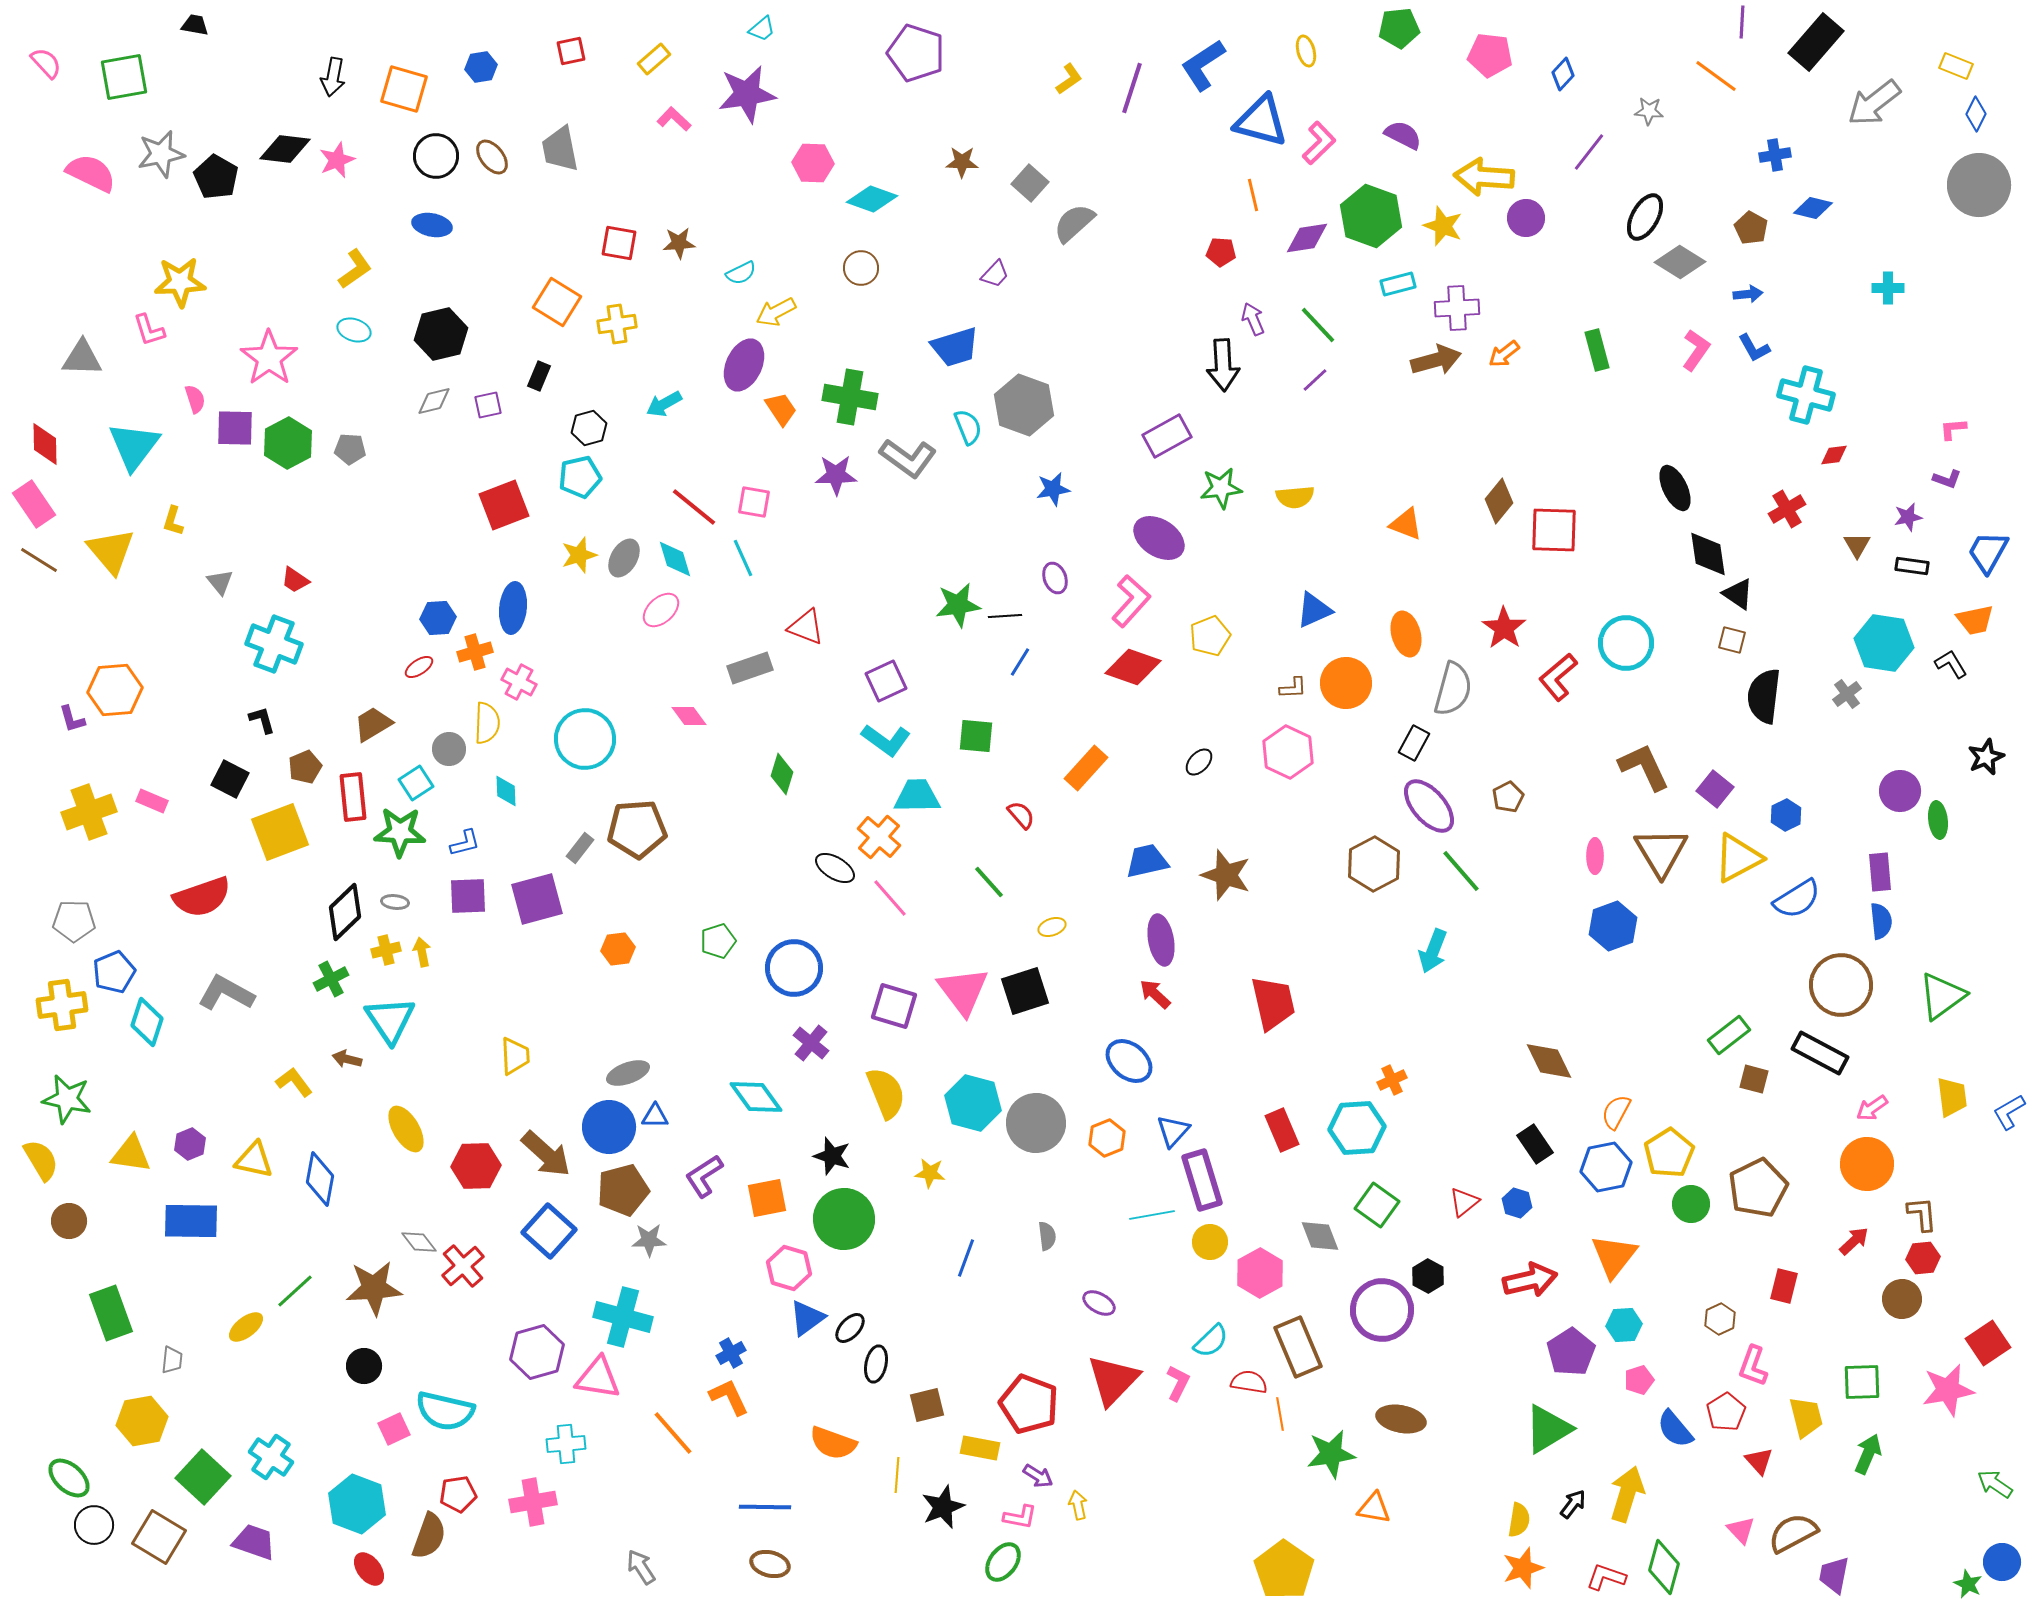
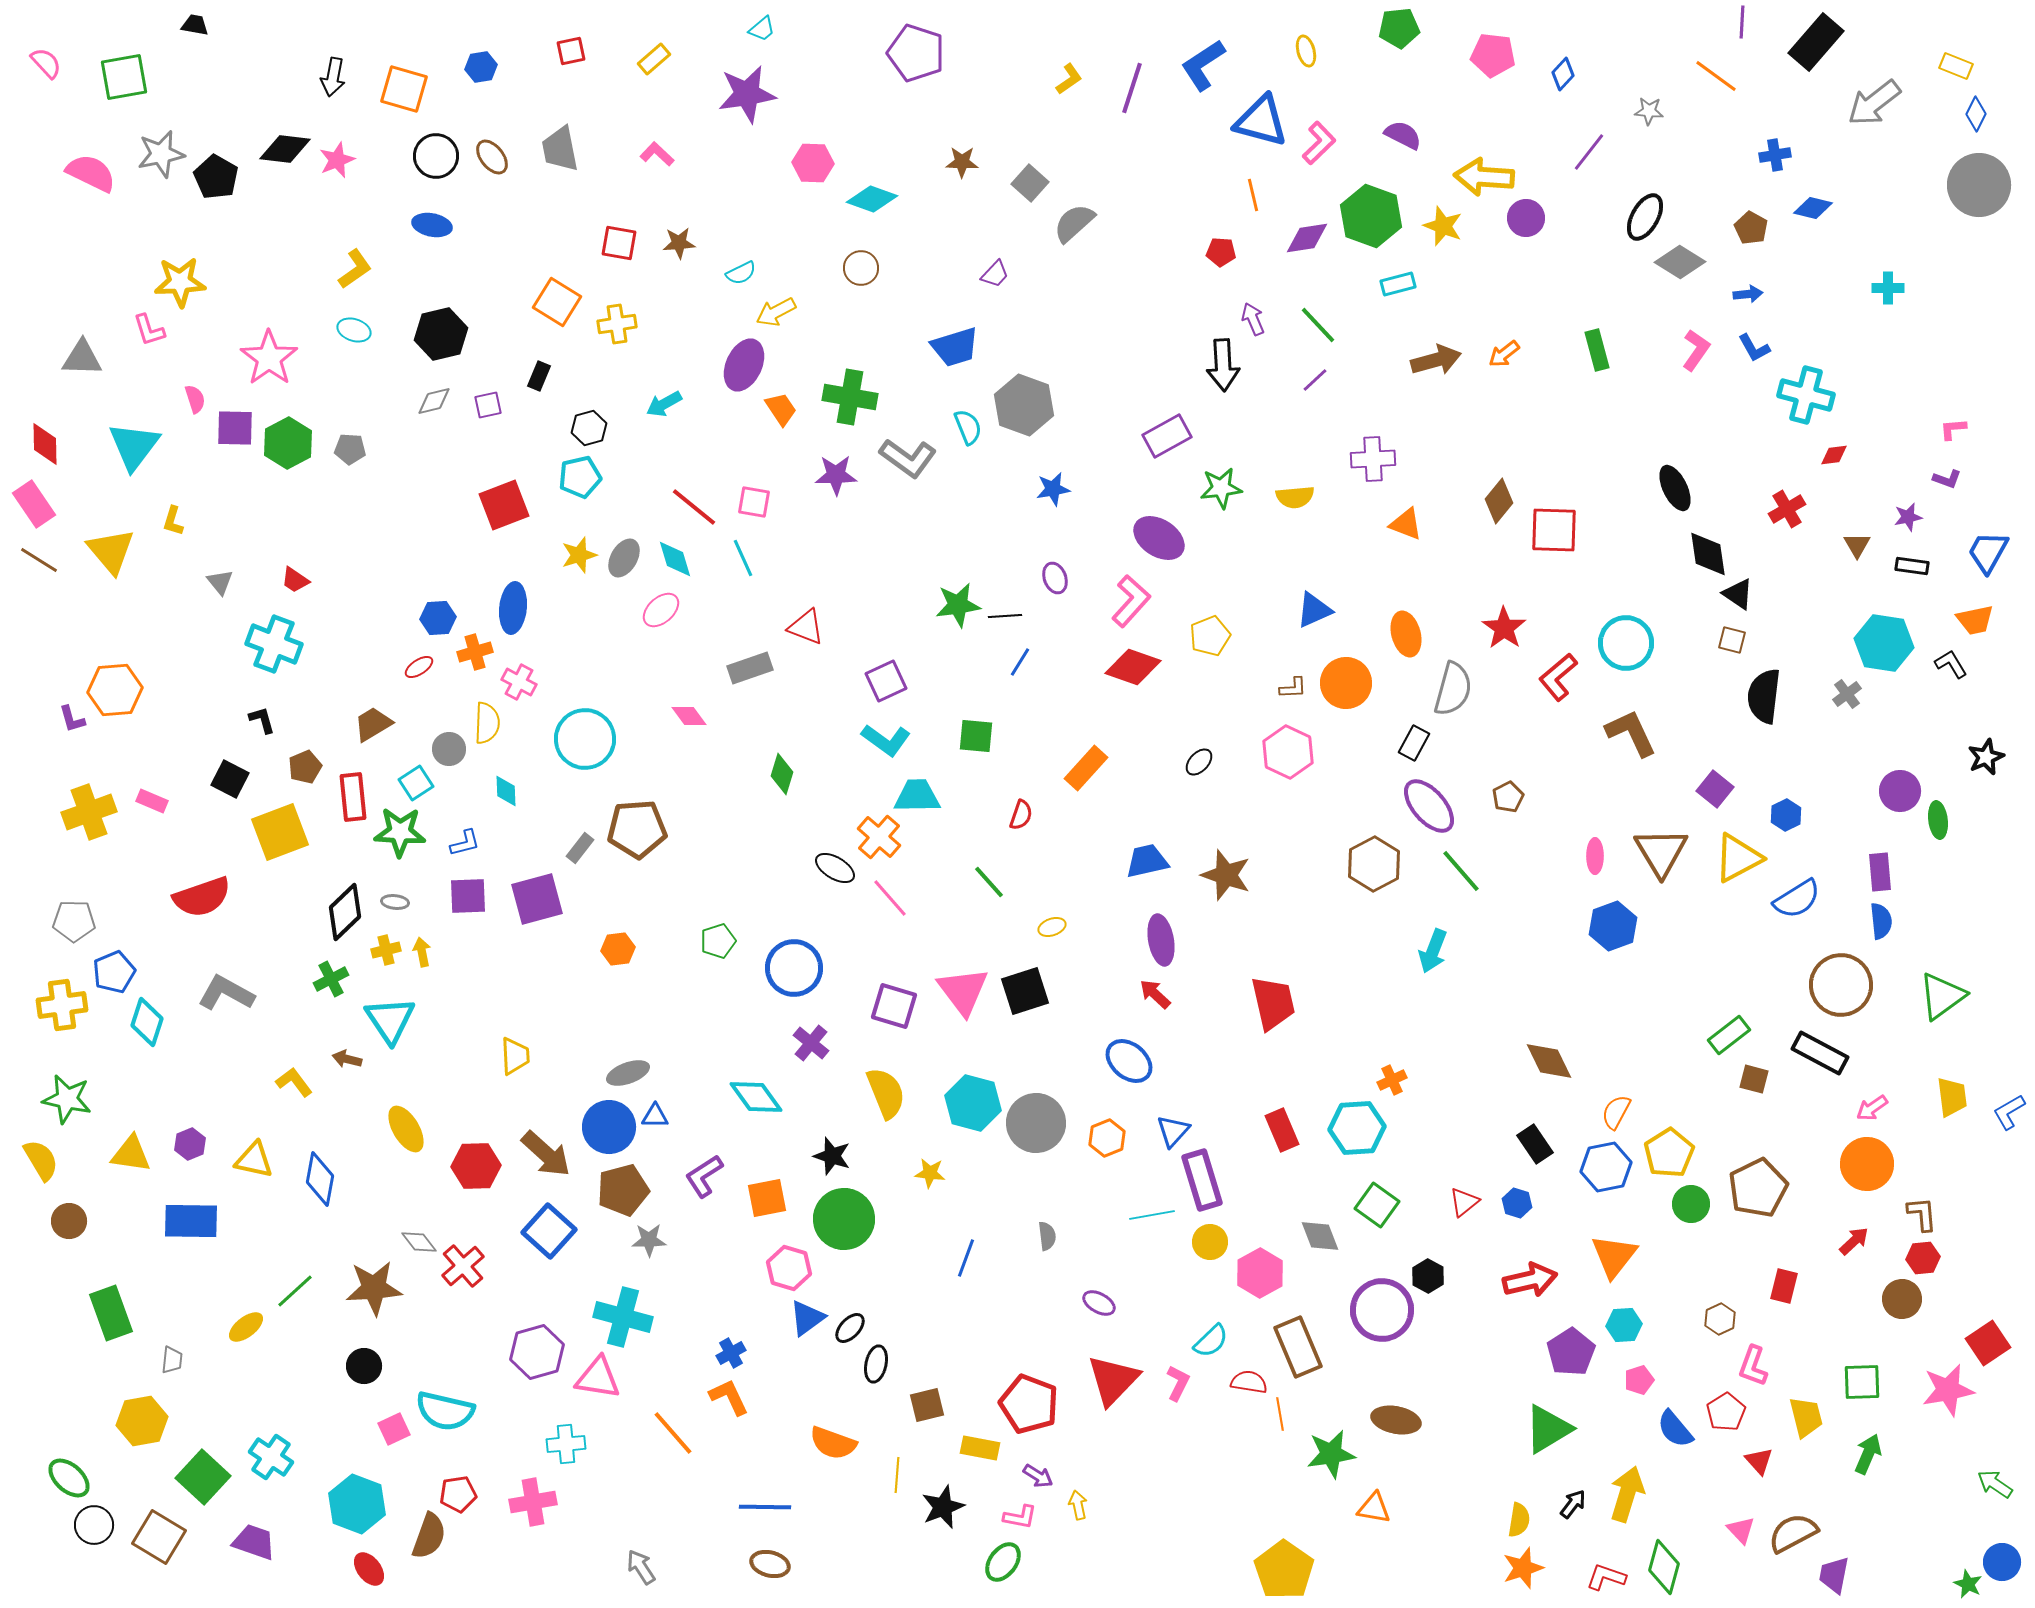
pink pentagon at (1490, 55): moved 3 px right
pink L-shape at (674, 119): moved 17 px left, 35 px down
purple cross at (1457, 308): moved 84 px left, 151 px down
brown L-shape at (1644, 767): moved 13 px left, 34 px up
red semicircle at (1021, 815): rotated 60 degrees clockwise
brown ellipse at (1401, 1419): moved 5 px left, 1 px down
